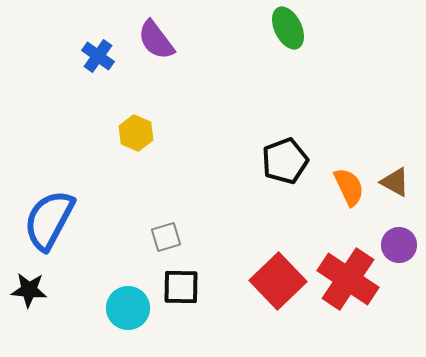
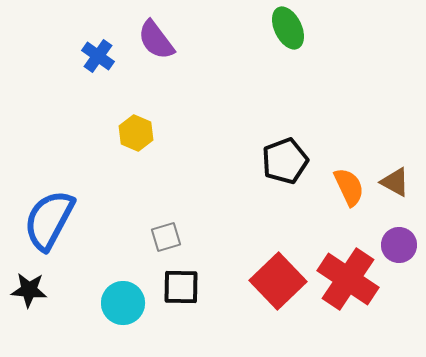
cyan circle: moved 5 px left, 5 px up
